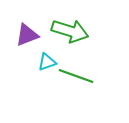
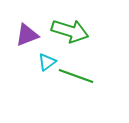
cyan triangle: rotated 18 degrees counterclockwise
